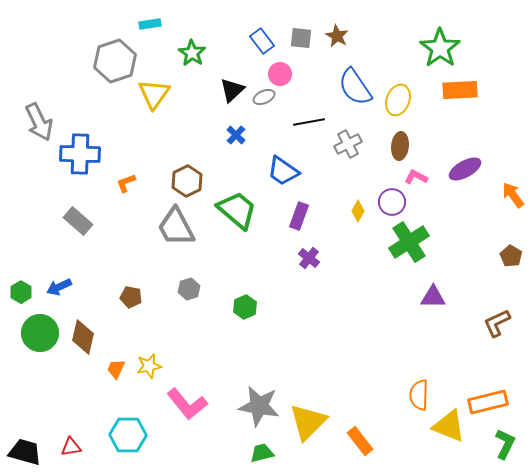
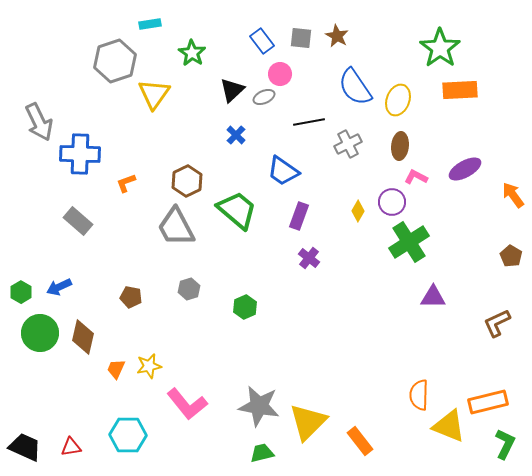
black trapezoid at (25, 452): moved 5 px up; rotated 8 degrees clockwise
